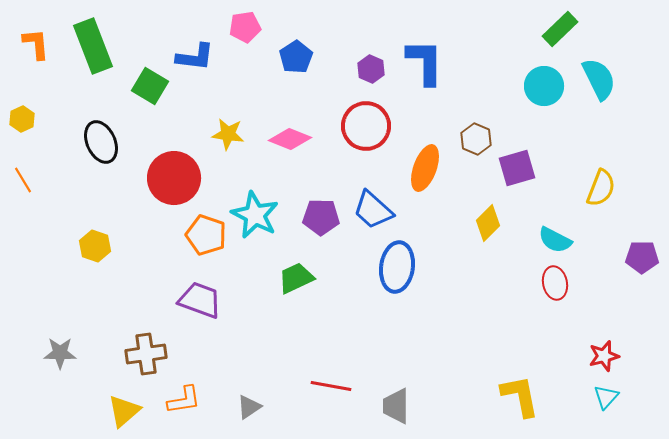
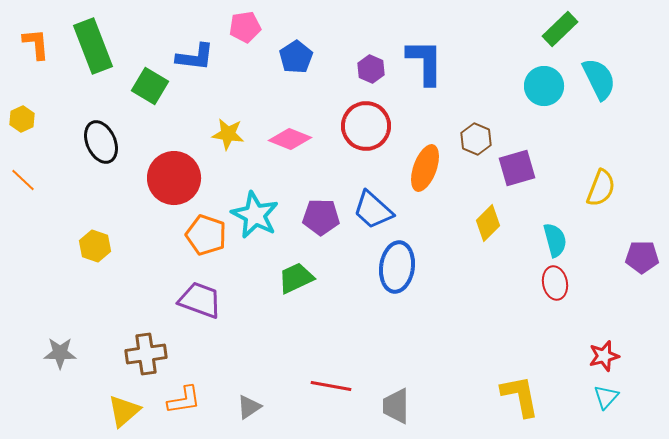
orange line at (23, 180): rotated 16 degrees counterclockwise
cyan semicircle at (555, 240): rotated 132 degrees counterclockwise
